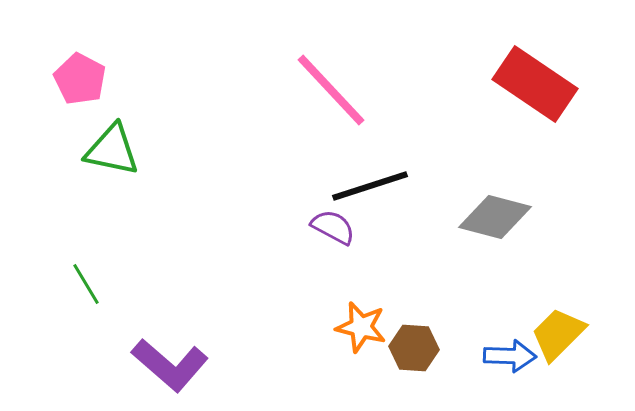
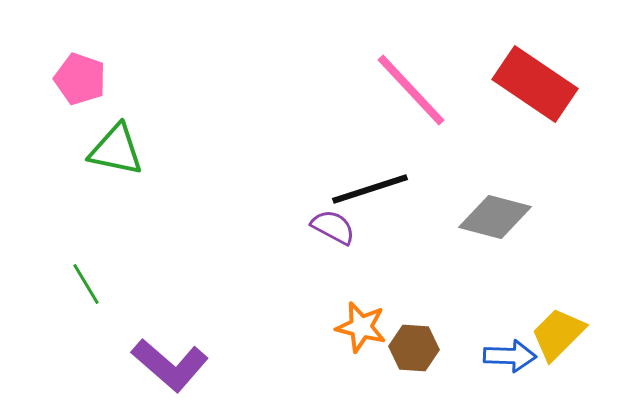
pink pentagon: rotated 9 degrees counterclockwise
pink line: moved 80 px right
green triangle: moved 4 px right
black line: moved 3 px down
